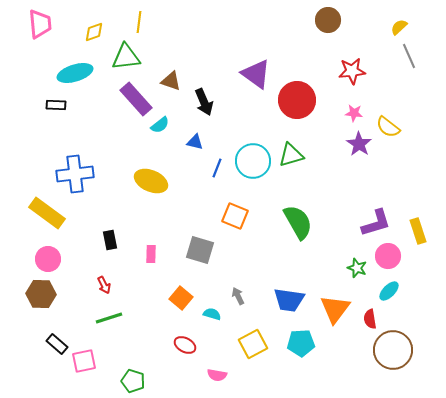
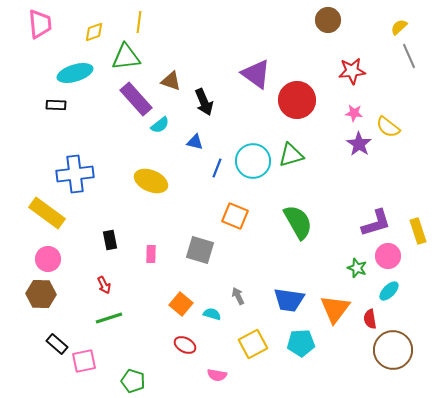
orange square at (181, 298): moved 6 px down
